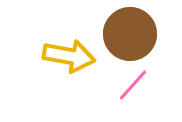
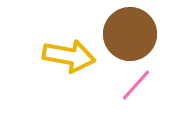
pink line: moved 3 px right
